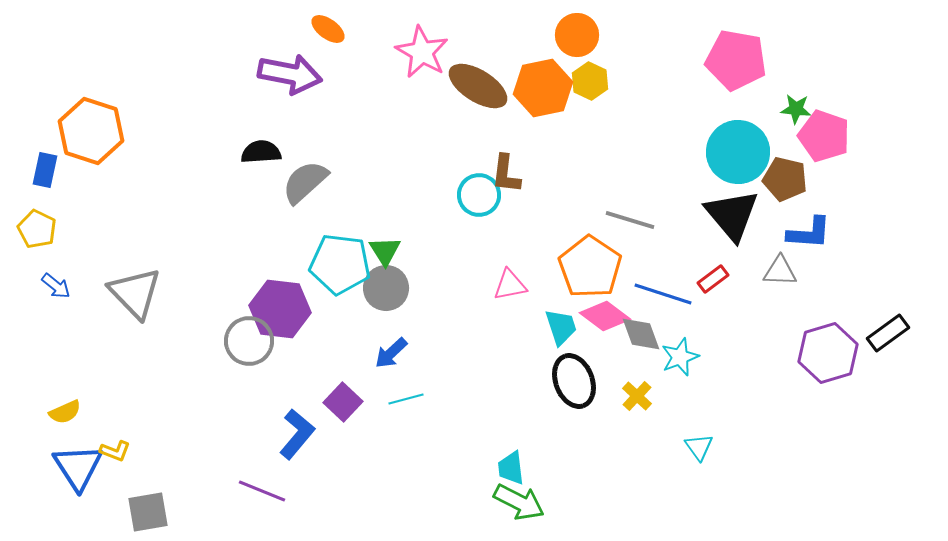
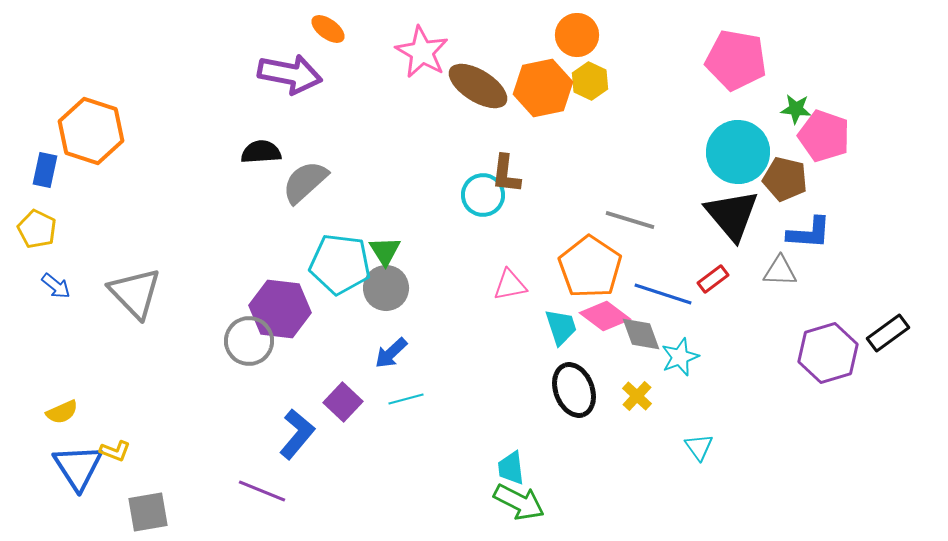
cyan circle at (479, 195): moved 4 px right
black ellipse at (574, 381): moved 9 px down
yellow semicircle at (65, 412): moved 3 px left
